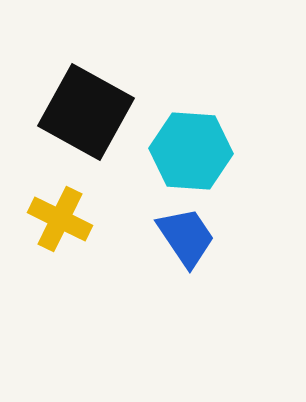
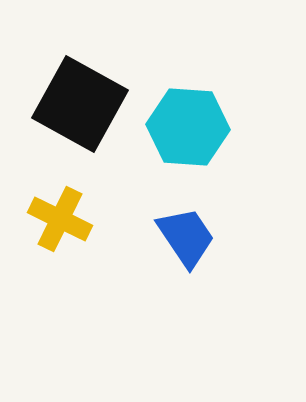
black square: moved 6 px left, 8 px up
cyan hexagon: moved 3 px left, 24 px up
